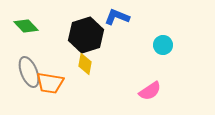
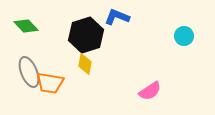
cyan circle: moved 21 px right, 9 px up
